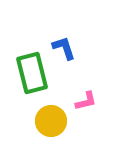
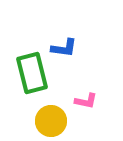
blue L-shape: rotated 116 degrees clockwise
pink L-shape: rotated 25 degrees clockwise
